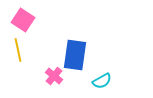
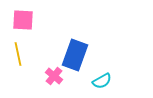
pink square: rotated 30 degrees counterclockwise
yellow line: moved 4 px down
blue rectangle: rotated 12 degrees clockwise
